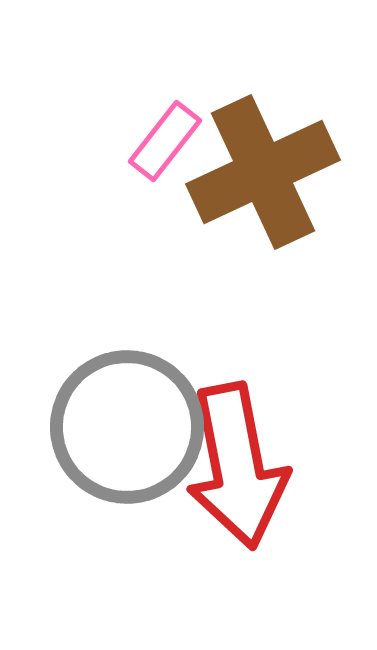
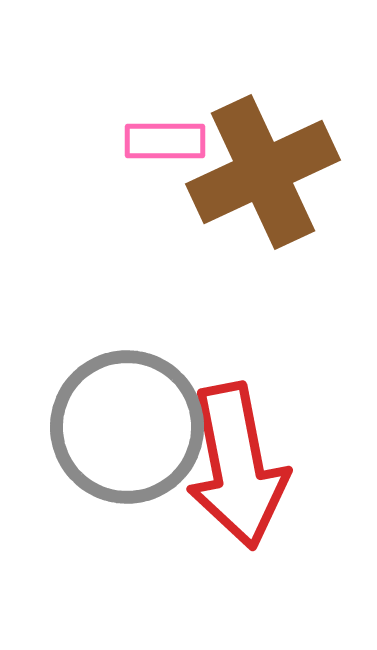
pink rectangle: rotated 52 degrees clockwise
